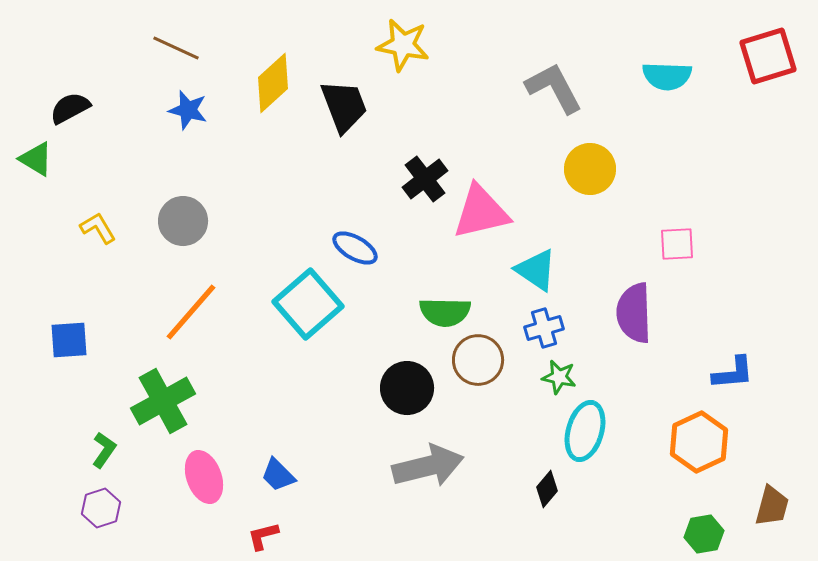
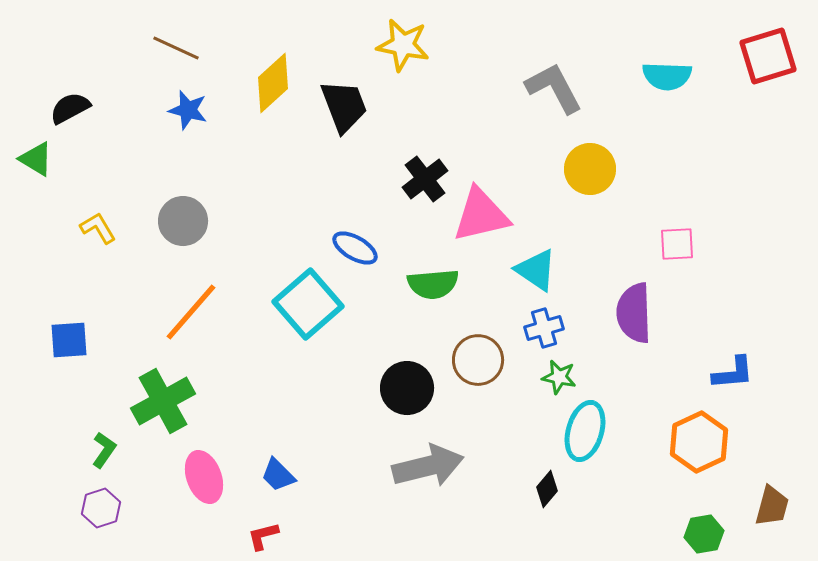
pink triangle: moved 3 px down
green semicircle: moved 12 px left, 28 px up; rotated 6 degrees counterclockwise
